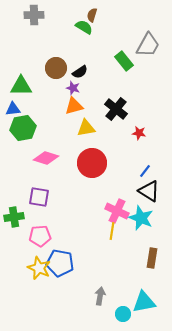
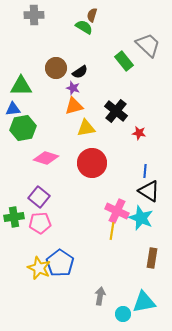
gray trapezoid: rotated 76 degrees counterclockwise
black cross: moved 2 px down
blue line: rotated 32 degrees counterclockwise
purple square: rotated 30 degrees clockwise
pink pentagon: moved 13 px up
blue pentagon: rotated 24 degrees clockwise
